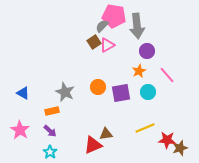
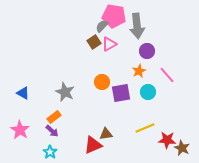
pink triangle: moved 2 px right, 1 px up
orange circle: moved 4 px right, 5 px up
orange rectangle: moved 2 px right, 6 px down; rotated 24 degrees counterclockwise
purple arrow: moved 2 px right
brown star: moved 2 px right; rotated 28 degrees counterclockwise
